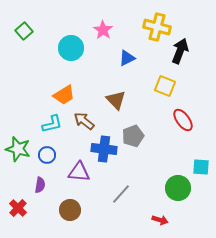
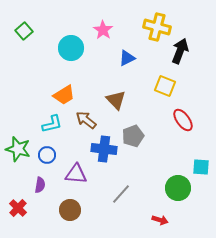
brown arrow: moved 2 px right, 1 px up
purple triangle: moved 3 px left, 2 px down
